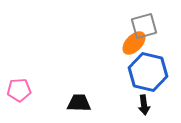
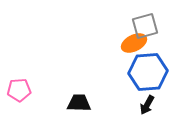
gray square: moved 1 px right
orange ellipse: rotated 20 degrees clockwise
blue hexagon: rotated 18 degrees counterclockwise
black arrow: moved 3 px right; rotated 36 degrees clockwise
